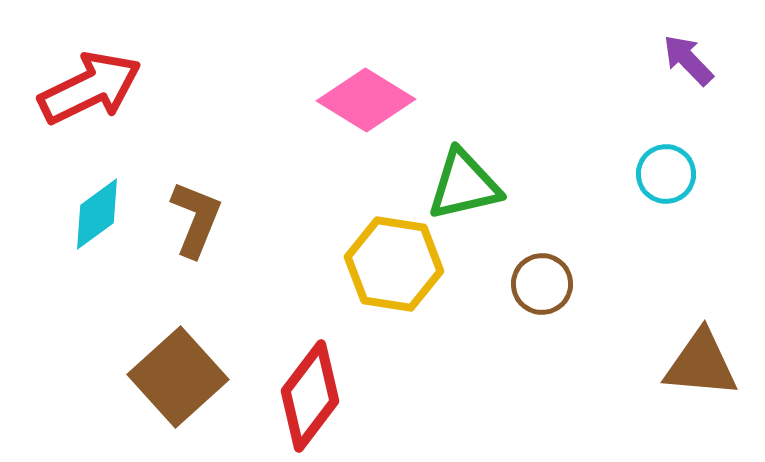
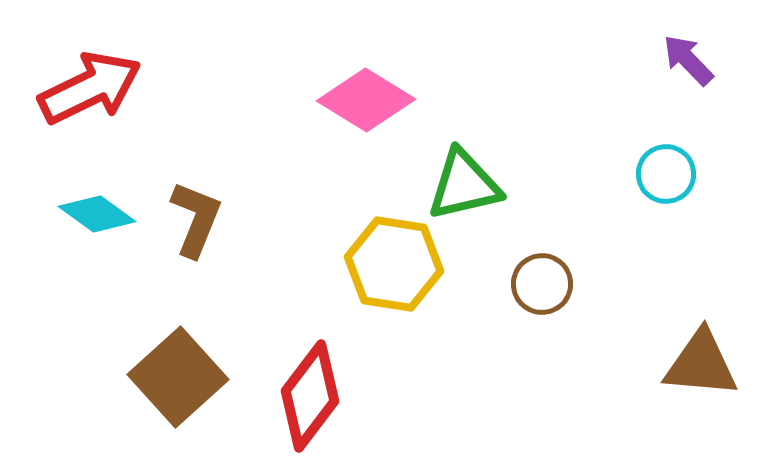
cyan diamond: rotated 72 degrees clockwise
